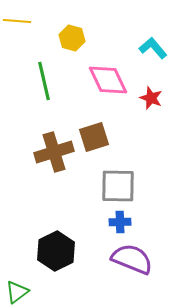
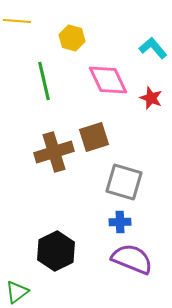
gray square: moved 6 px right, 4 px up; rotated 15 degrees clockwise
